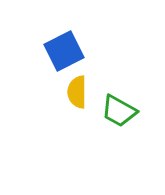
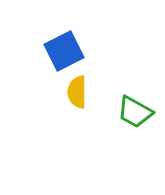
green trapezoid: moved 16 px right, 1 px down
